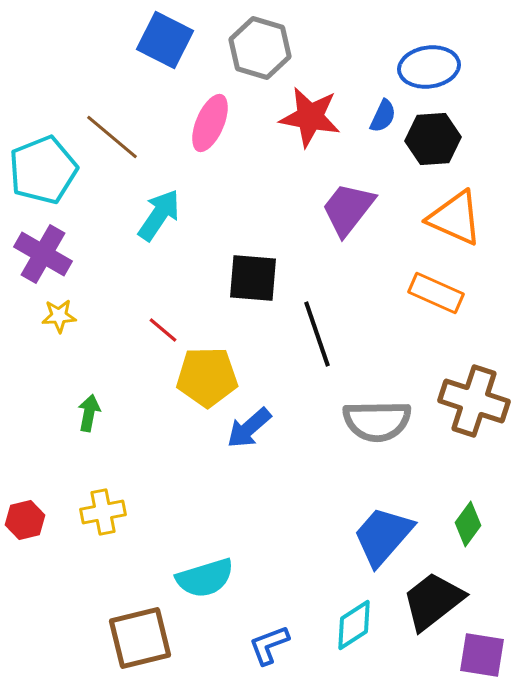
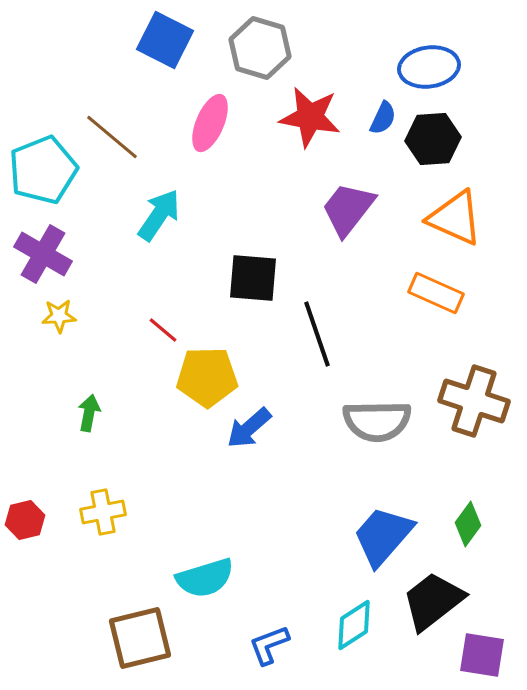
blue semicircle: moved 2 px down
